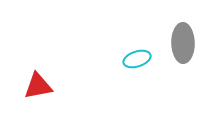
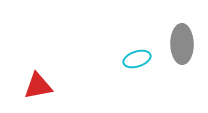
gray ellipse: moved 1 px left, 1 px down
